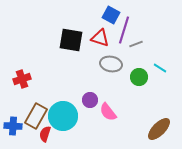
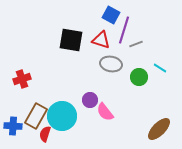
red triangle: moved 1 px right, 2 px down
pink semicircle: moved 3 px left
cyan circle: moved 1 px left
